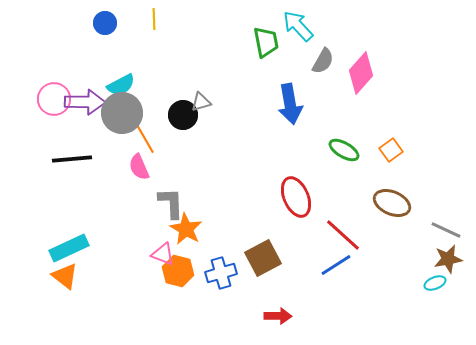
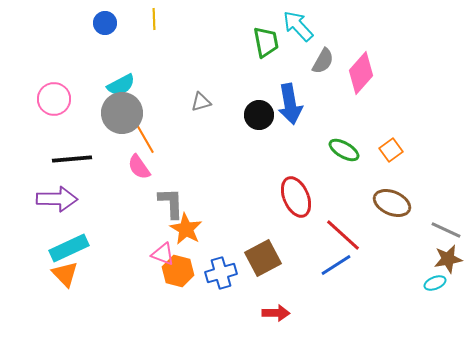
purple arrow: moved 28 px left, 97 px down
black circle: moved 76 px right
pink semicircle: rotated 12 degrees counterclockwise
orange triangle: moved 2 px up; rotated 8 degrees clockwise
red arrow: moved 2 px left, 3 px up
